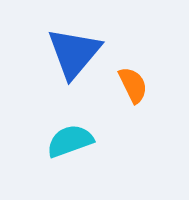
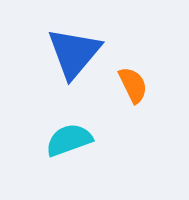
cyan semicircle: moved 1 px left, 1 px up
